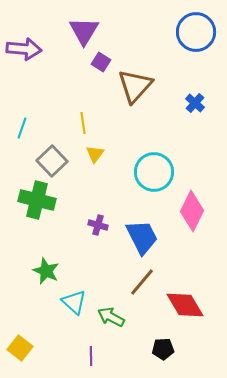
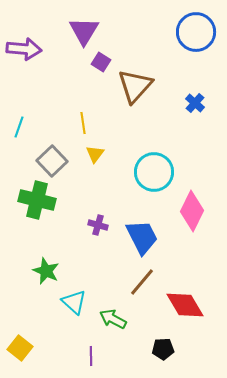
cyan line: moved 3 px left, 1 px up
green arrow: moved 2 px right, 2 px down
